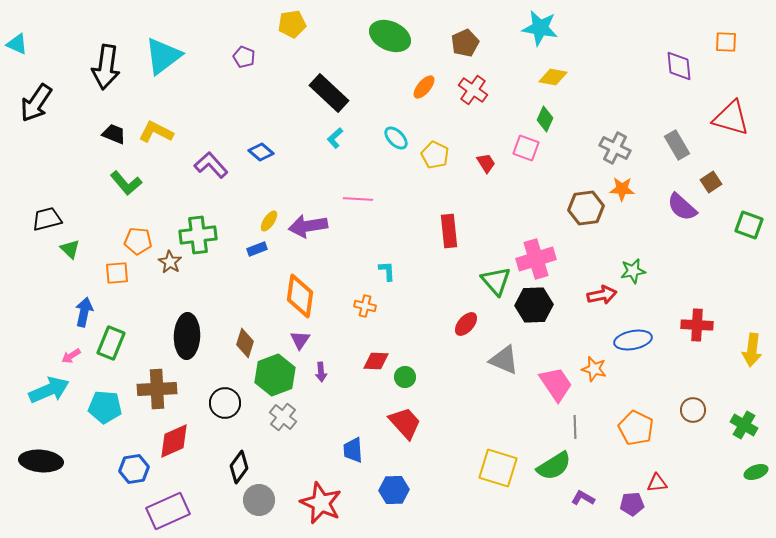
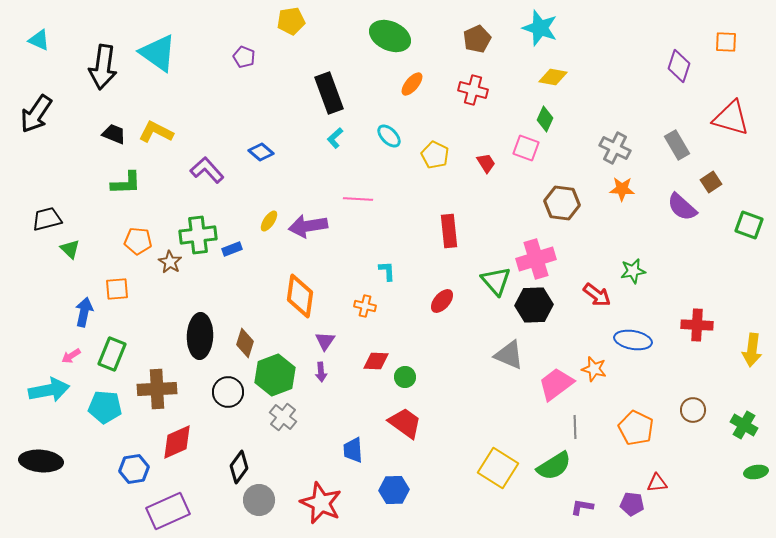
yellow pentagon at (292, 24): moved 1 px left, 3 px up
cyan star at (540, 28): rotated 9 degrees clockwise
brown pentagon at (465, 43): moved 12 px right, 4 px up
cyan triangle at (17, 44): moved 22 px right, 4 px up
cyan triangle at (163, 56): moved 5 px left, 3 px up; rotated 48 degrees counterclockwise
purple diamond at (679, 66): rotated 24 degrees clockwise
black arrow at (106, 67): moved 3 px left
orange ellipse at (424, 87): moved 12 px left, 3 px up
red cross at (473, 90): rotated 20 degrees counterclockwise
black rectangle at (329, 93): rotated 27 degrees clockwise
black arrow at (36, 103): moved 11 px down
cyan ellipse at (396, 138): moved 7 px left, 2 px up
purple L-shape at (211, 165): moved 4 px left, 5 px down
green L-shape at (126, 183): rotated 52 degrees counterclockwise
brown hexagon at (586, 208): moved 24 px left, 5 px up; rotated 16 degrees clockwise
blue rectangle at (257, 249): moved 25 px left
orange square at (117, 273): moved 16 px down
red arrow at (602, 295): moved 5 px left; rotated 48 degrees clockwise
red ellipse at (466, 324): moved 24 px left, 23 px up
black ellipse at (187, 336): moved 13 px right
purple triangle at (300, 340): moved 25 px right, 1 px down
blue ellipse at (633, 340): rotated 21 degrees clockwise
green rectangle at (111, 343): moved 1 px right, 11 px down
gray triangle at (504, 360): moved 5 px right, 5 px up
pink trapezoid at (556, 384): rotated 93 degrees counterclockwise
cyan arrow at (49, 390): rotated 12 degrees clockwise
black circle at (225, 403): moved 3 px right, 11 px up
red trapezoid at (405, 423): rotated 12 degrees counterclockwise
red diamond at (174, 441): moved 3 px right, 1 px down
yellow square at (498, 468): rotated 15 degrees clockwise
green ellipse at (756, 472): rotated 10 degrees clockwise
purple L-shape at (583, 498): moved 1 px left, 9 px down; rotated 20 degrees counterclockwise
purple pentagon at (632, 504): rotated 10 degrees clockwise
